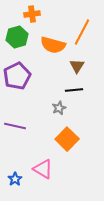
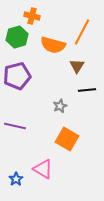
orange cross: moved 2 px down; rotated 21 degrees clockwise
purple pentagon: rotated 12 degrees clockwise
black line: moved 13 px right
gray star: moved 1 px right, 2 px up
orange square: rotated 15 degrees counterclockwise
blue star: moved 1 px right
